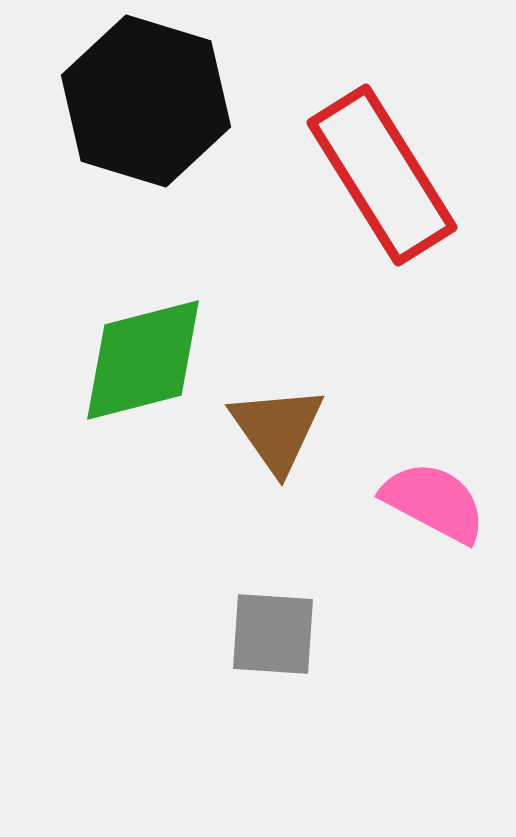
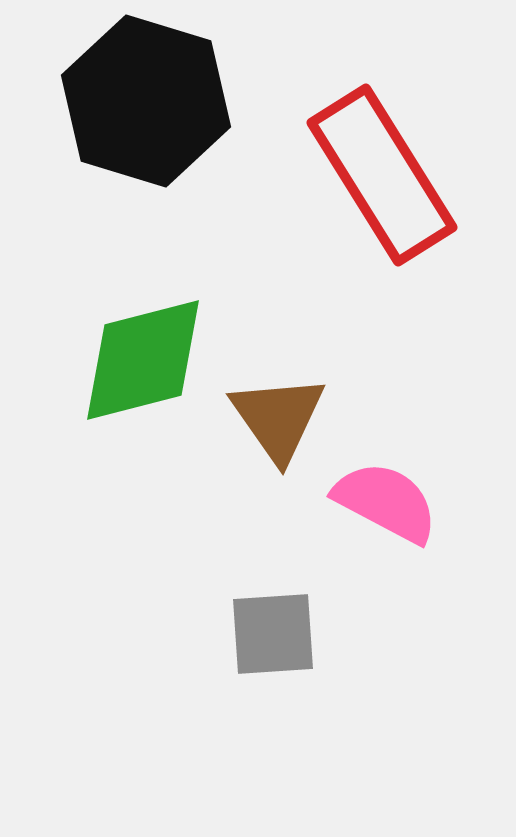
brown triangle: moved 1 px right, 11 px up
pink semicircle: moved 48 px left
gray square: rotated 8 degrees counterclockwise
